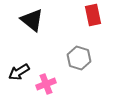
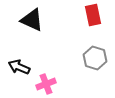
black triangle: rotated 15 degrees counterclockwise
gray hexagon: moved 16 px right
black arrow: moved 5 px up; rotated 55 degrees clockwise
